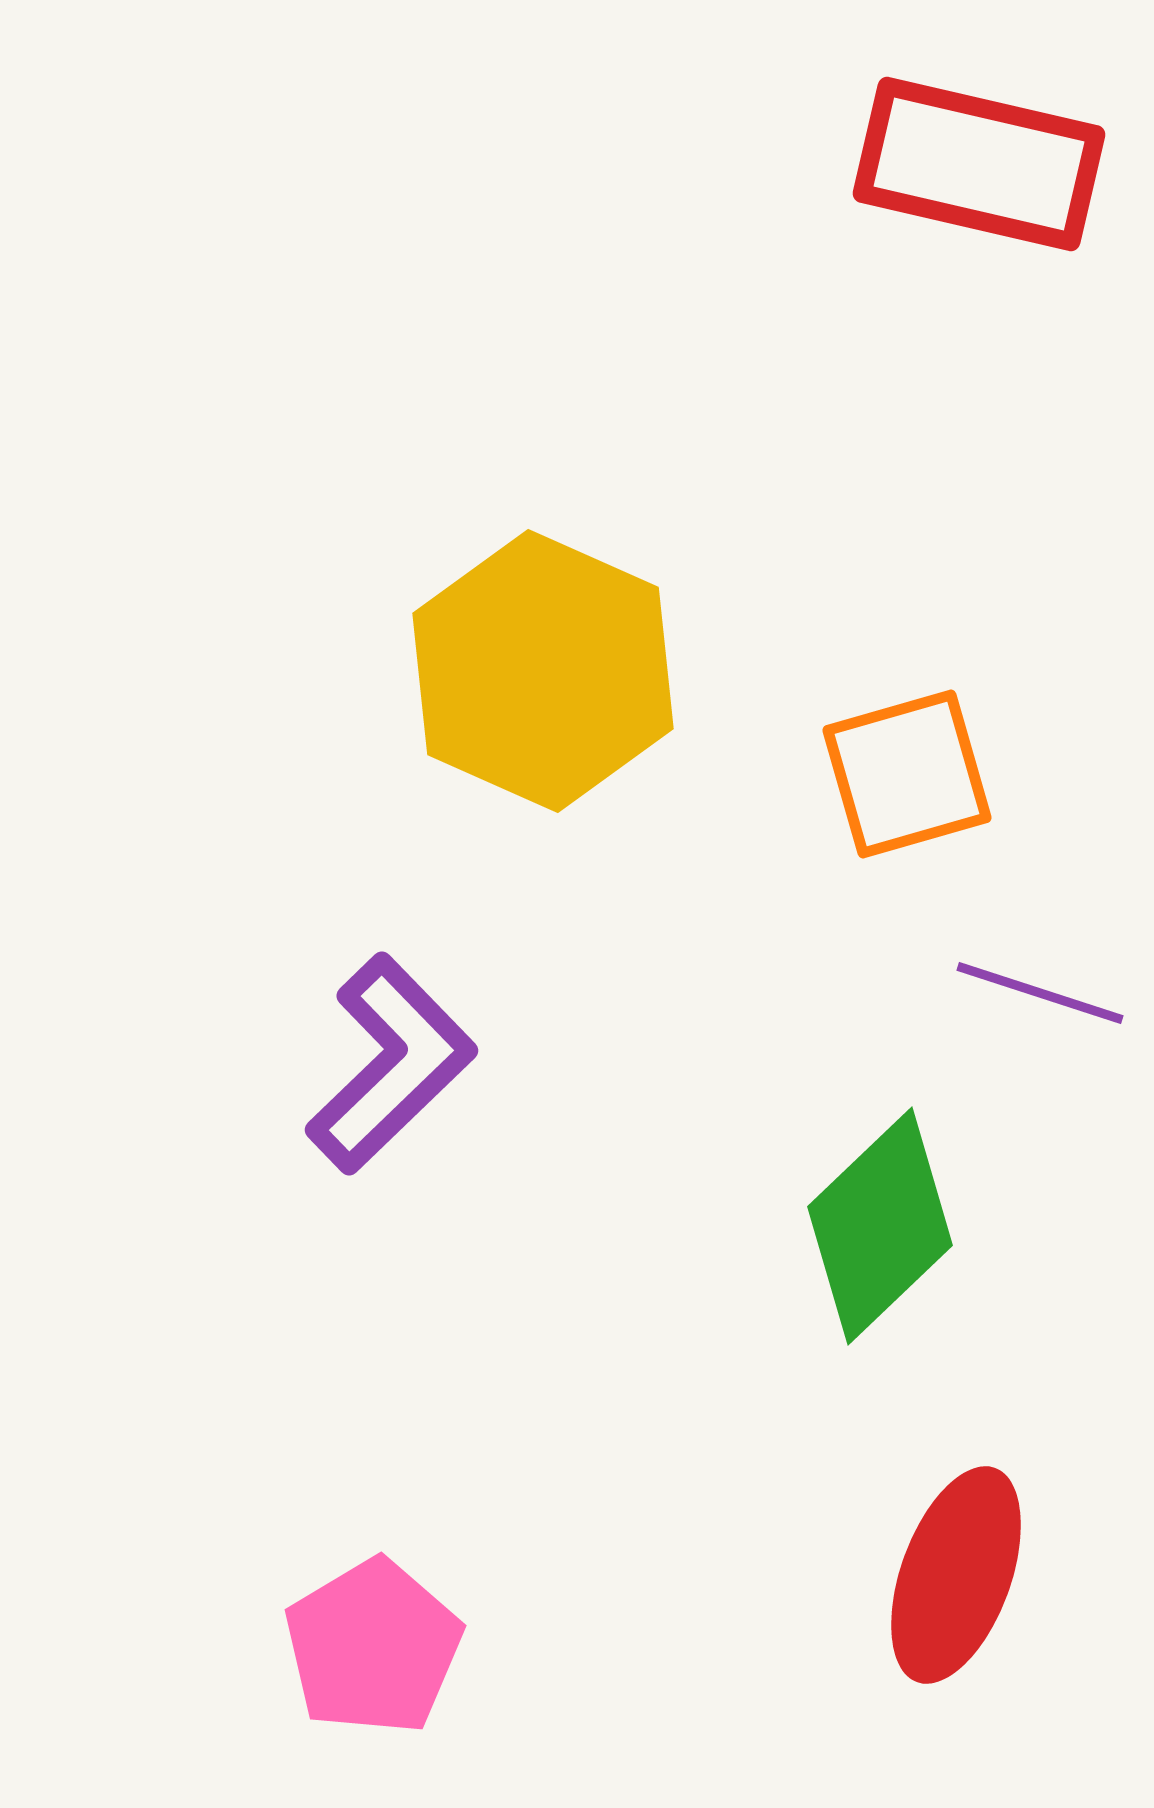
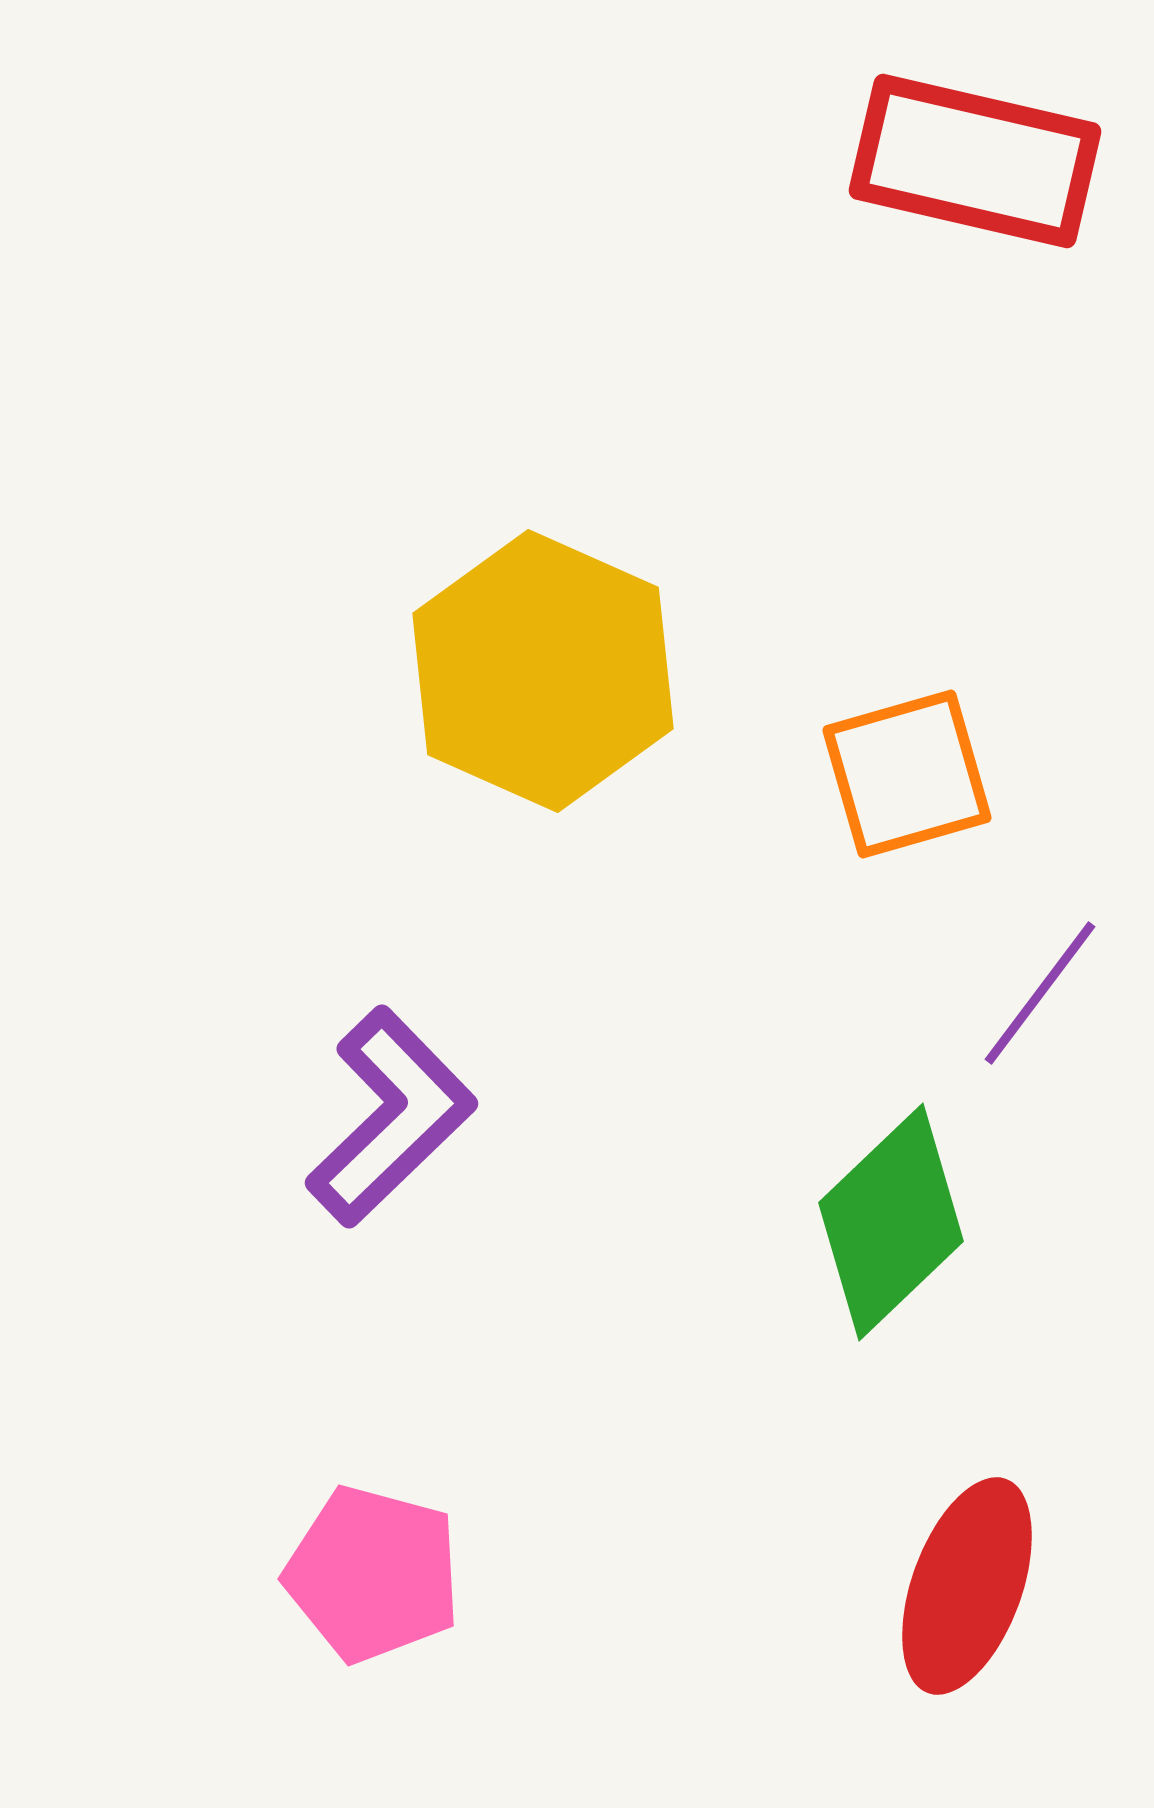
red rectangle: moved 4 px left, 3 px up
purple line: rotated 71 degrees counterclockwise
purple L-shape: moved 53 px down
green diamond: moved 11 px right, 4 px up
red ellipse: moved 11 px right, 11 px down
pink pentagon: moved 73 px up; rotated 26 degrees counterclockwise
